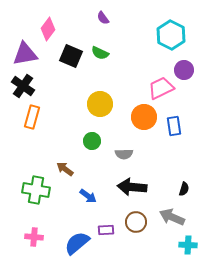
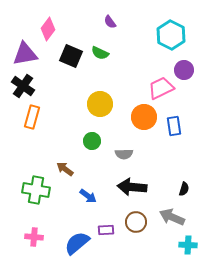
purple semicircle: moved 7 px right, 4 px down
